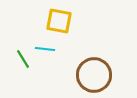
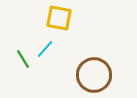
yellow square: moved 3 px up
cyan line: rotated 54 degrees counterclockwise
